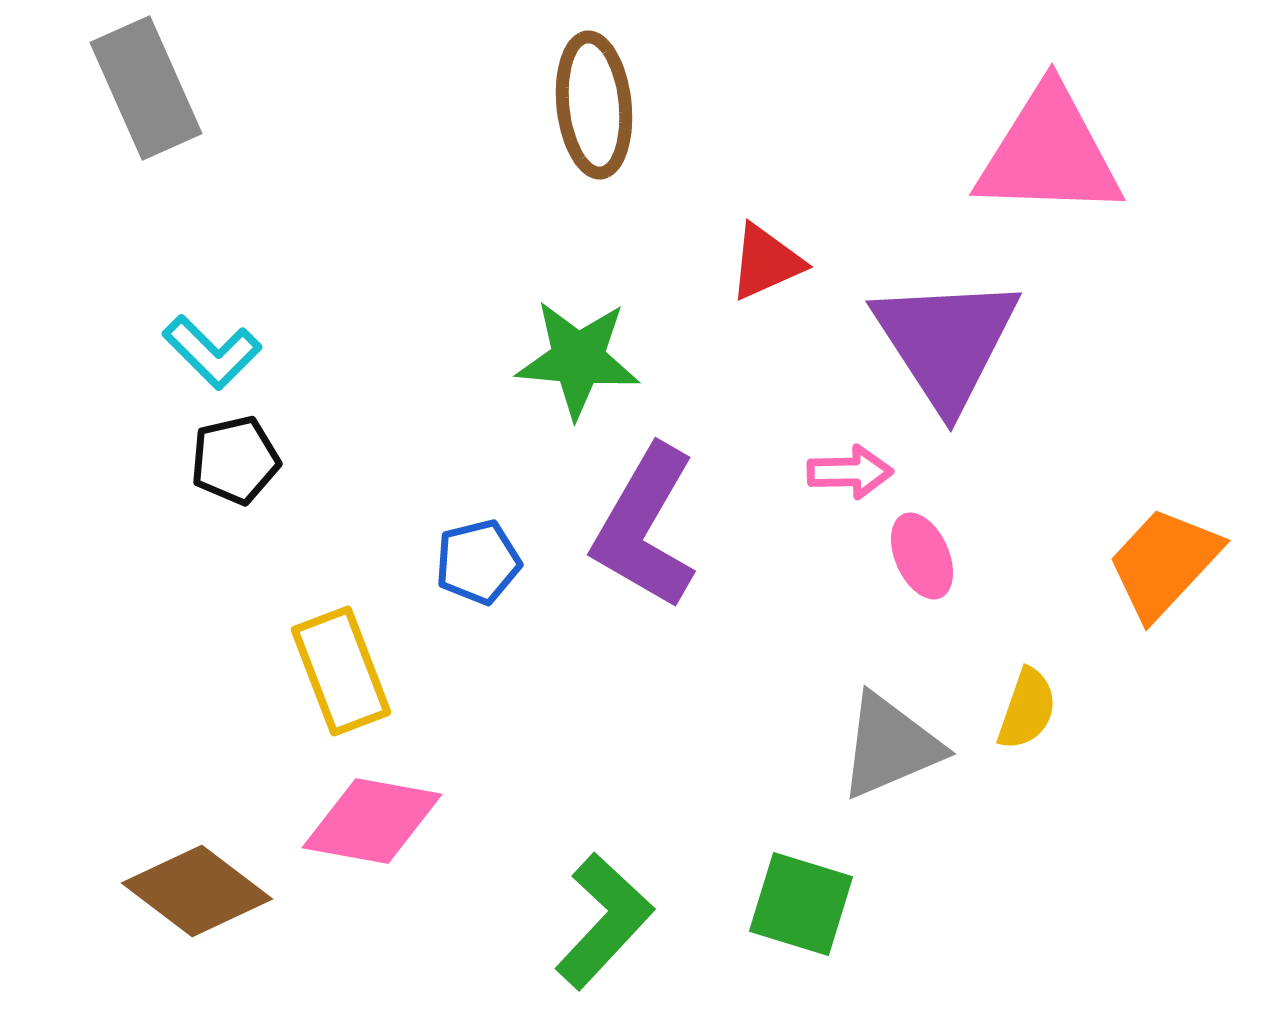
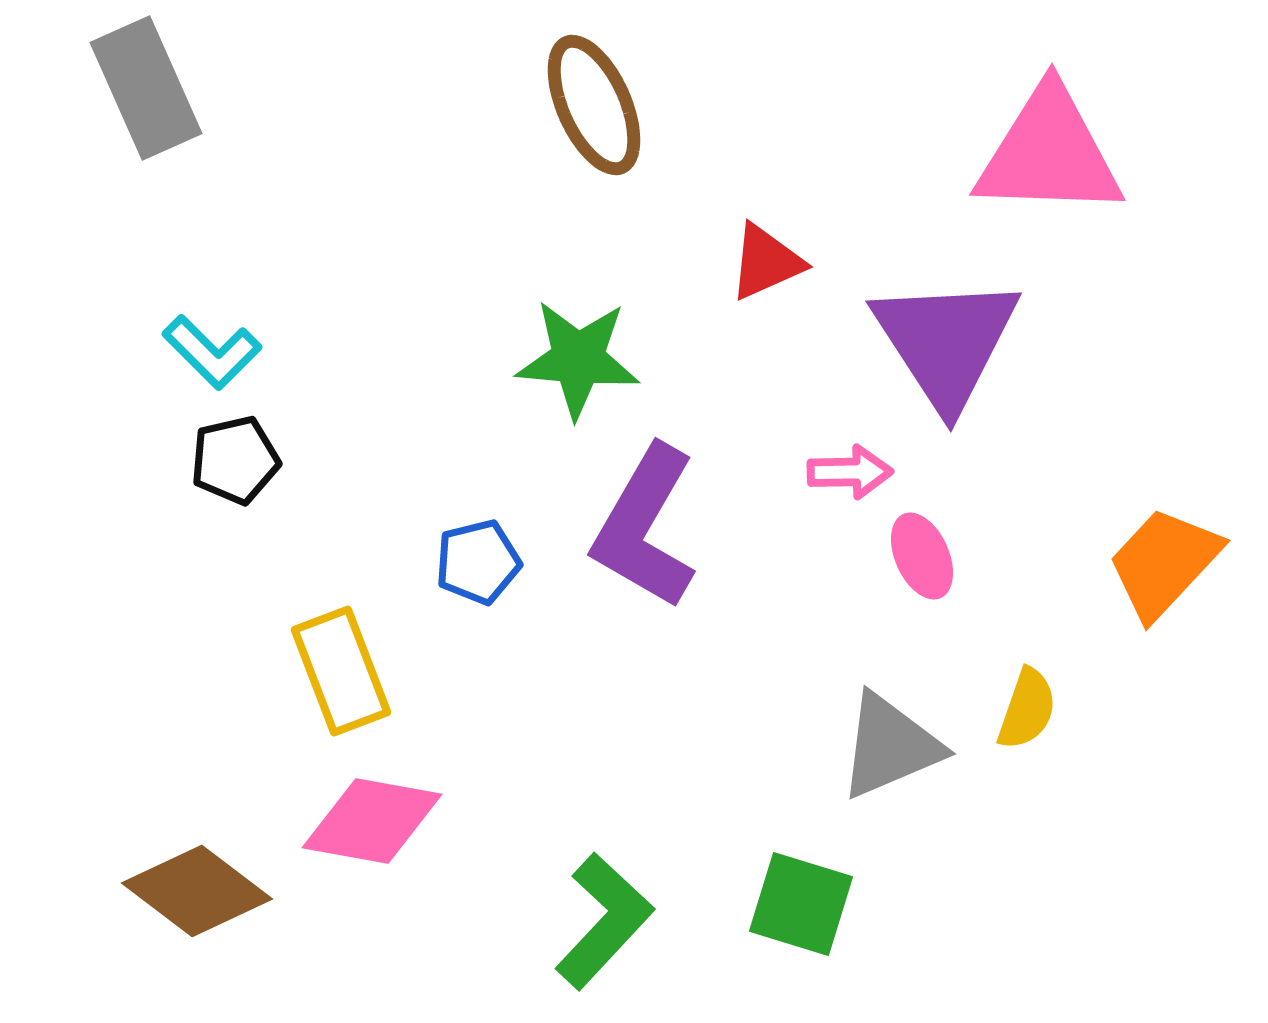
brown ellipse: rotated 18 degrees counterclockwise
